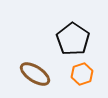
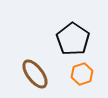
brown ellipse: rotated 20 degrees clockwise
